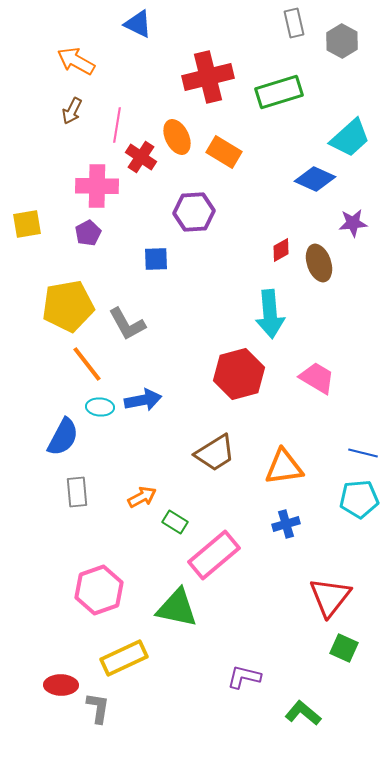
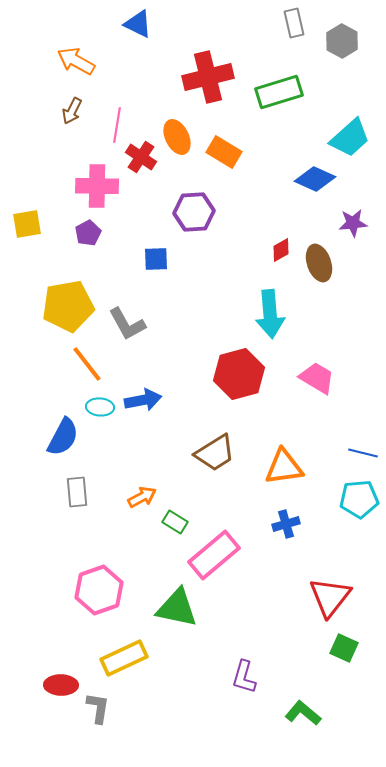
purple L-shape at (244, 677): rotated 88 degrees counterclockwise
